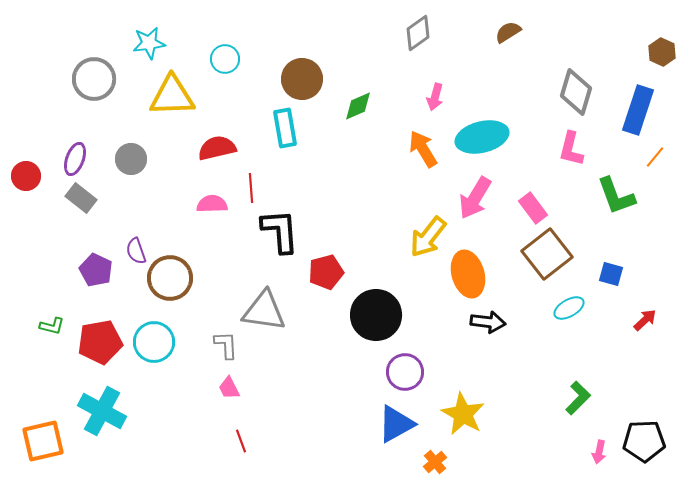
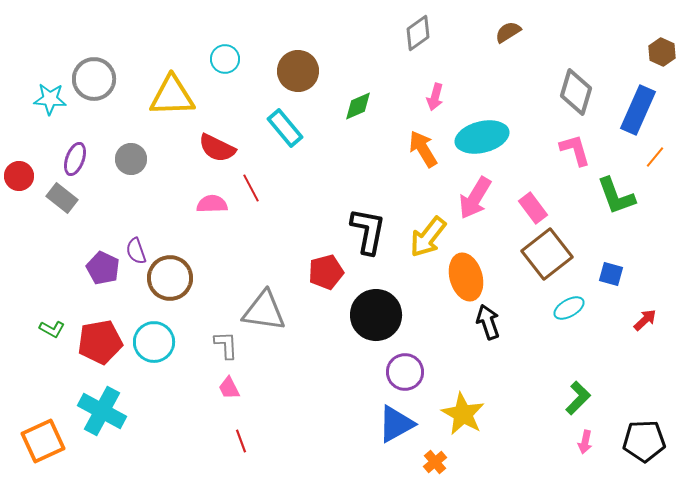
cyan star at (149, 43): moved 99 px left, 56 px down; rotated 12 degrees clockwise
brown circle at (302, 79): moved 4 px left, 8 px up
blue rectangle at (638, 110): rotated 6 degrees clockwise
cyan rectangle at (285, 128): rotated 30 degrees counterclockwise
red semicircle at (217, 148): rotated 141 degrees counterclockwise
pink L-shape at (571, 149): moved 4 px right, 1 px down; rotated 150 degrees clockwise
red circle at (26, 176): moved 7 px left
red line at (251, 188): rotated 24 degrees counterclockwise
gray rectangle at (81, 198): moved 19 px left
black L-shape at (280, 231): moved 88 px right; rotated 15 degrees clockwise
purple pentagon at (96, 270): moved 7 px right, 2 px up
orange ellipse at (468, 274): moved 2 px left, 3 px down
black arrow at (488, 322): rotated 116 degrees counterclockwise
green L-shape at (52, 326): moved 3 px down; rotated 15 degrees clockwise
orange square at (43, 441): rotated 12 degrees counterclockwise
pink arrow at (599, 452): moved 14 px left, 10 px up
